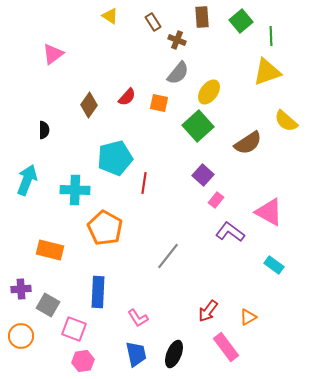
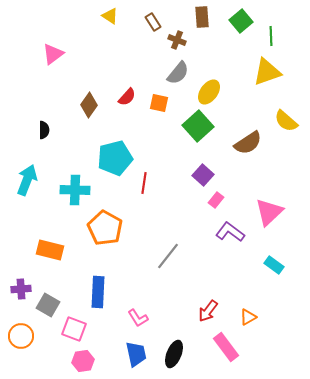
pink triangle at (269, 212): rotated 48 degrees clockwise
